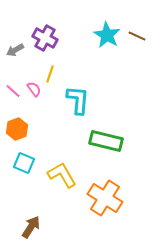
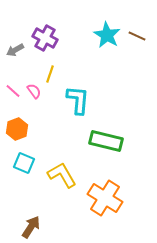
pink semicircle: moved 2 px down
